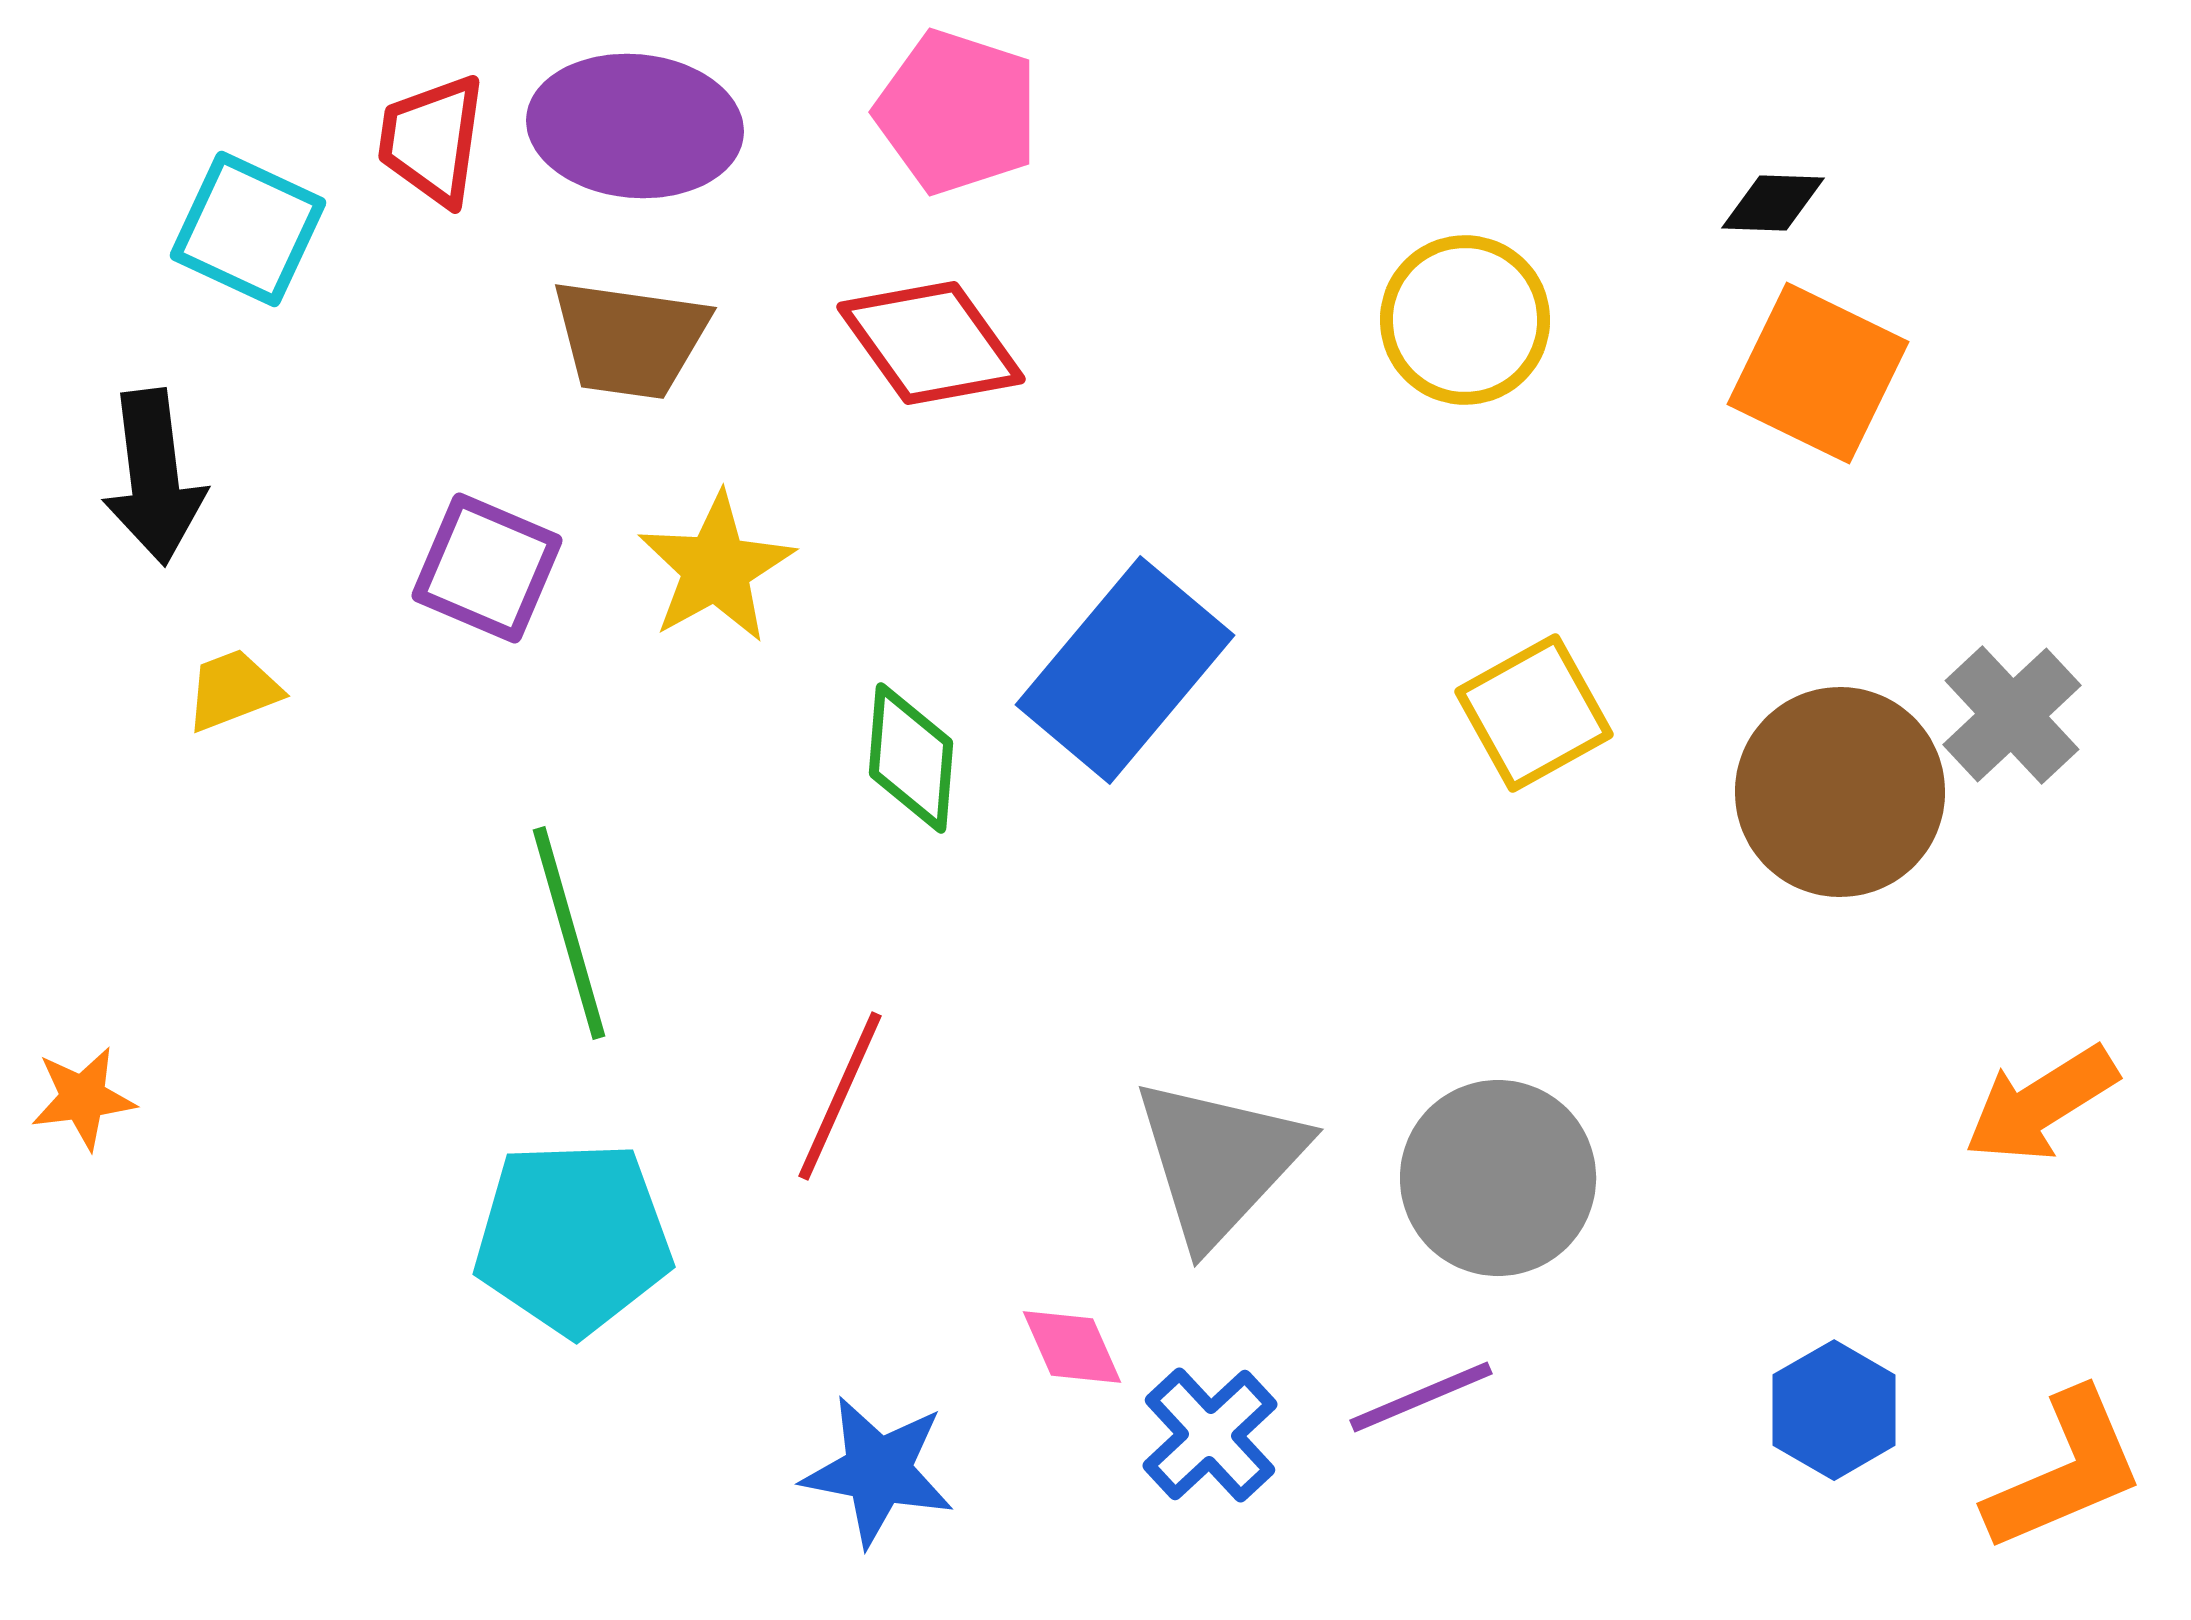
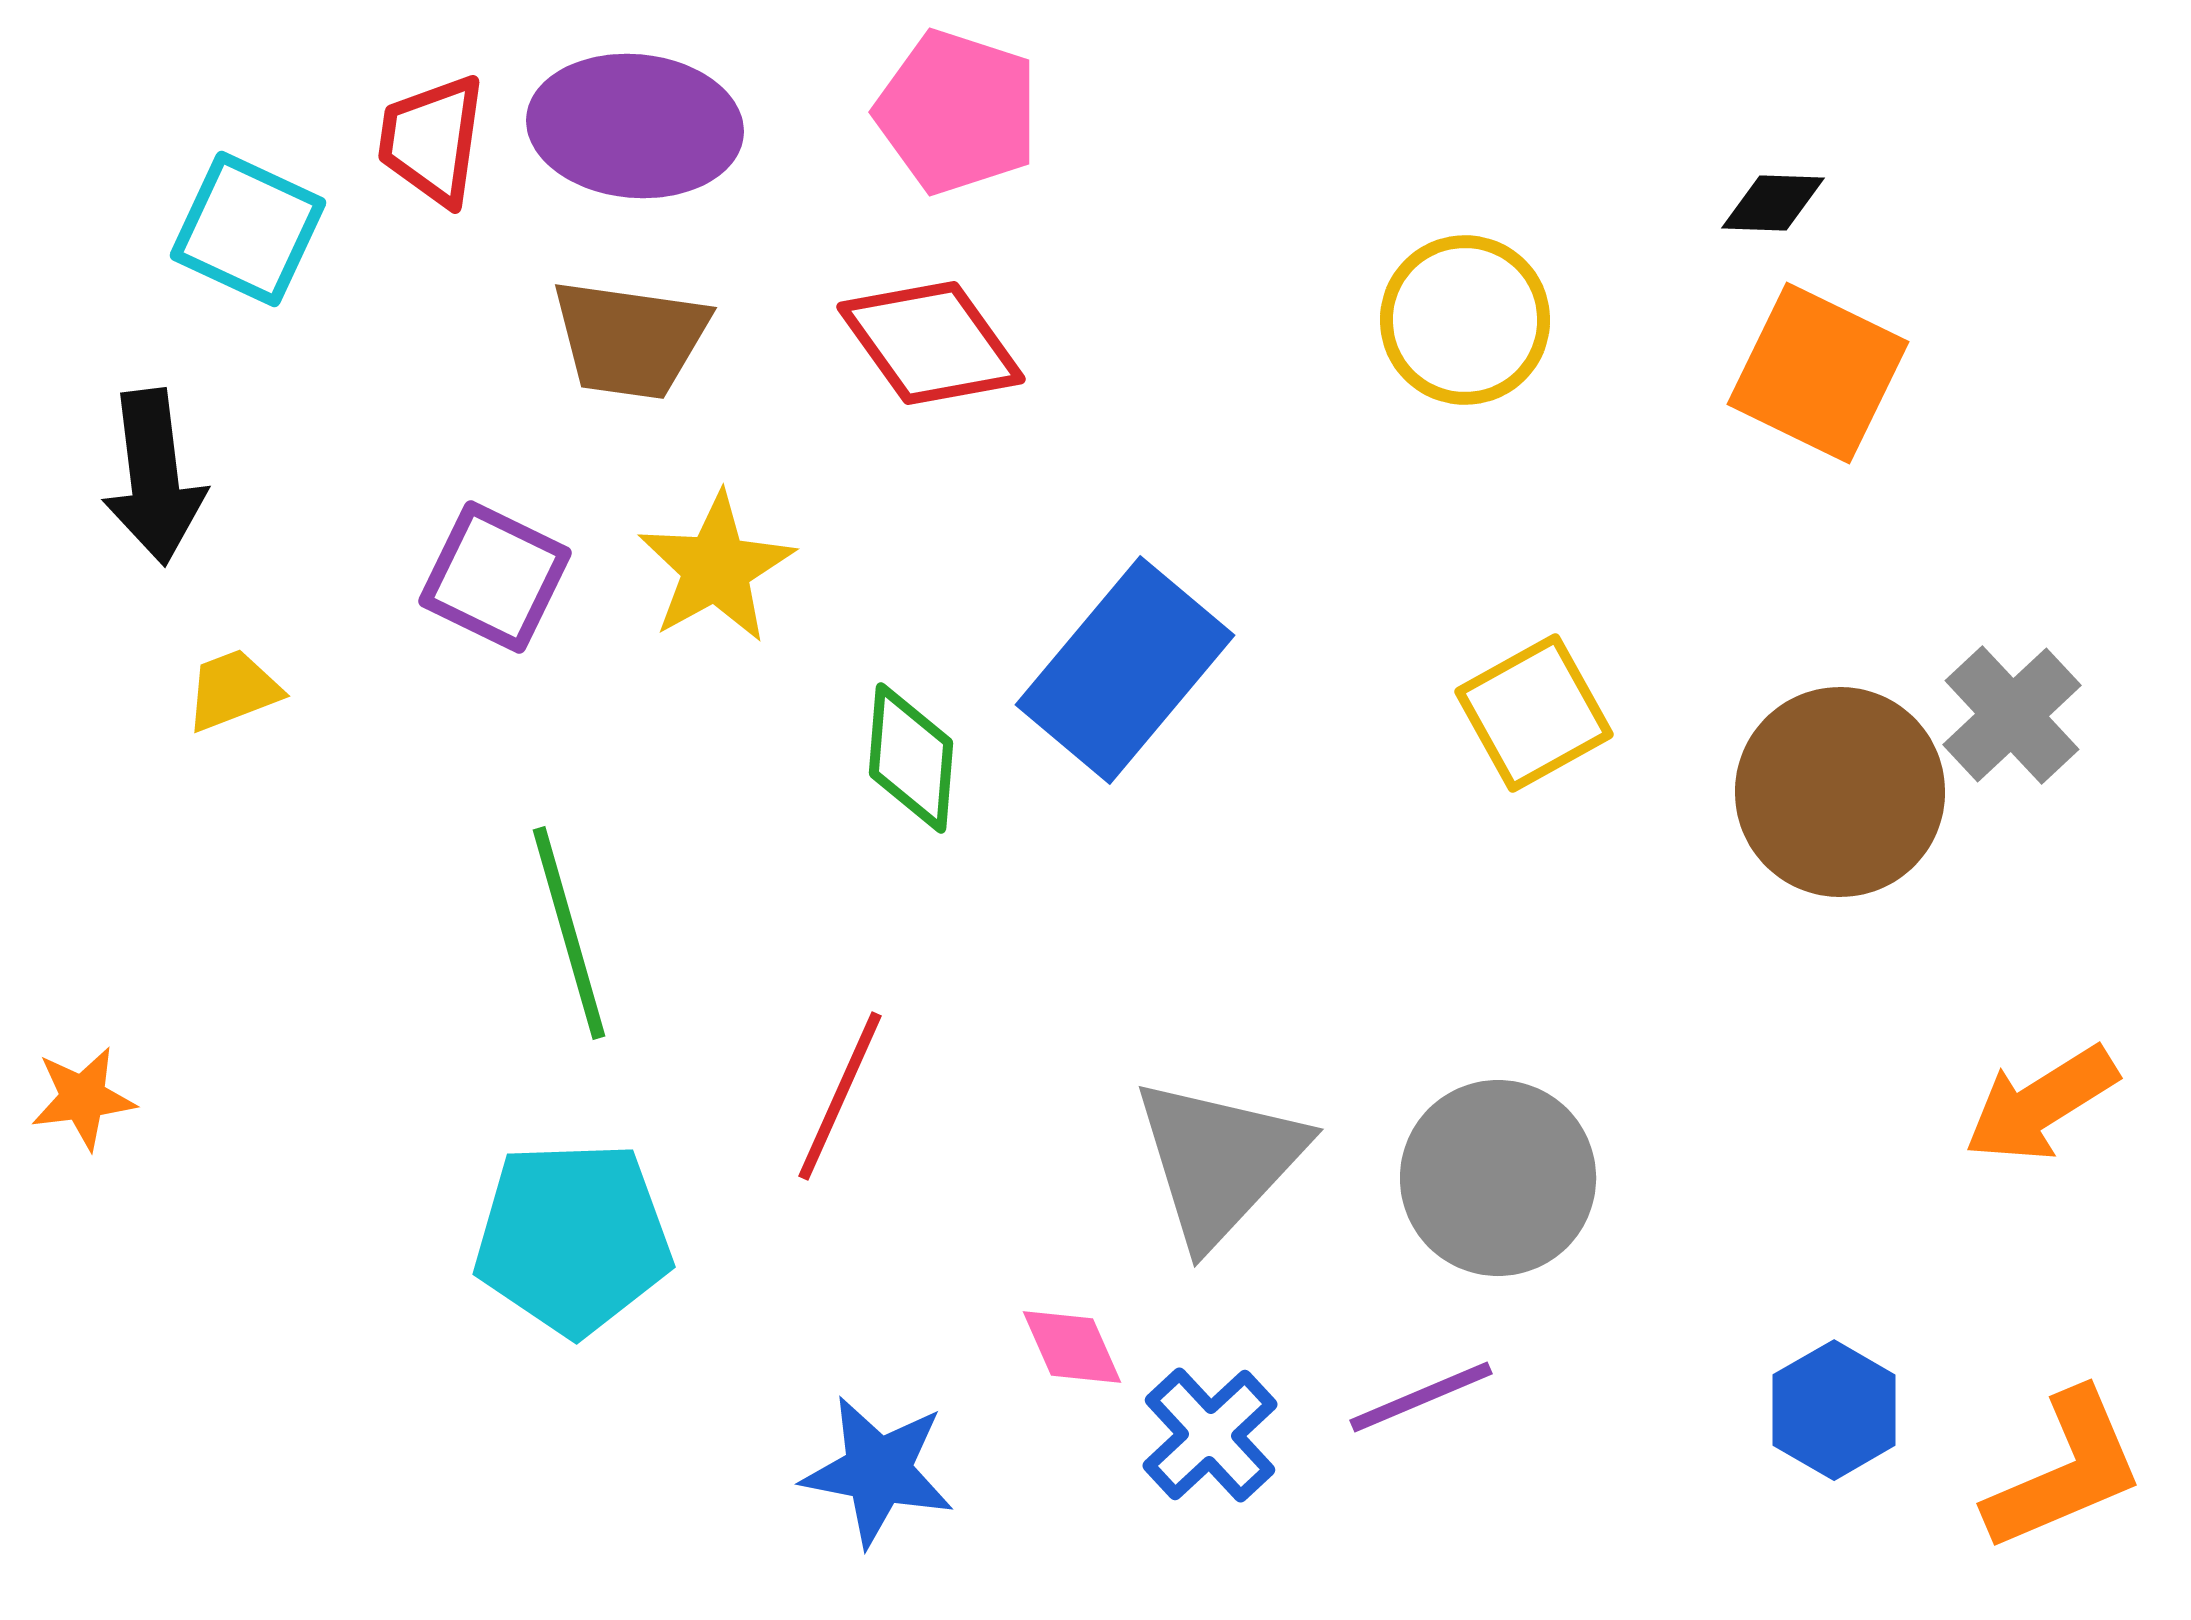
purple square: moved 8 px right, 9 px down; rotated 3 degrees clockwise
